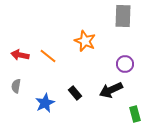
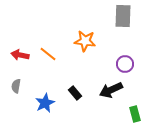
orange star: rotated 15 degrees counterclockwise
orange line: moved 2 px up
